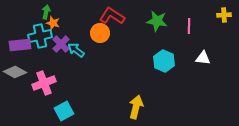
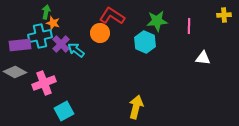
green star: rotated 15 degrees counterclockwise
cyan hexagon: moved 19 px left, 19 px up
